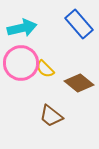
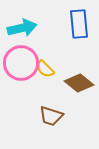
blue rectangle: rotated 36 degrees clockwise
brown trapezoid: rotated 20 degrees counterclockwise
